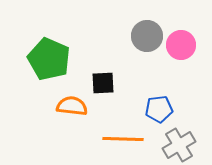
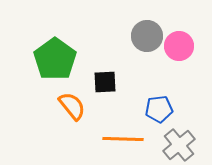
pink circle: moved 2 px left, 1 px down
green pentagon: moved 6 px right; rotated 12 degrees clockwise
black square: moved 2 px right, 1 px up
orange semicircle: rotated 44 degrees clockwise
gray cross: rotated 8 degrees counterclockwise
